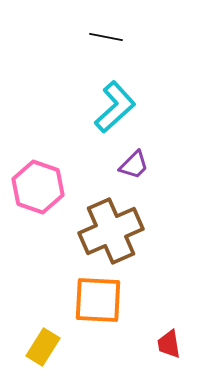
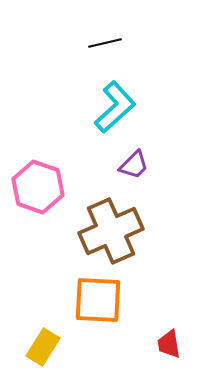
black line: moved 1 px left, 6 px down; rotated 24 degrees counterclockwise
